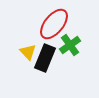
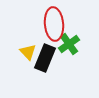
red ellipse: rotated 44 degrees counterclockwise
green cross: moved 1 px left, 1 px up
